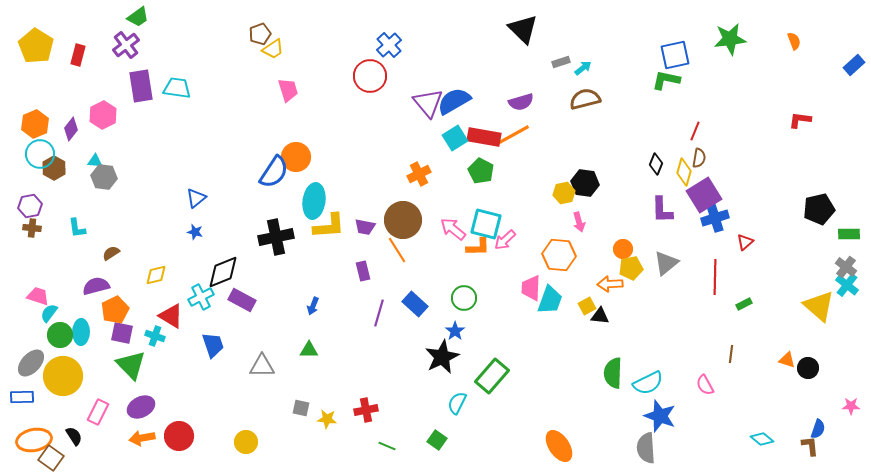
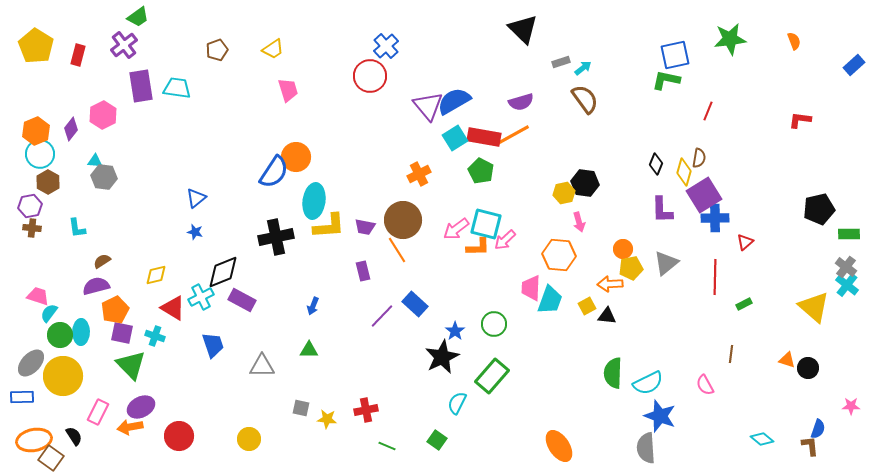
brown pentagon at (260, 34): moved 43 px left, 16 px down
purple cross at (126, 45): moved 2 px left
blue cross at (389, 45): moved 3 px left, 1 px down
brown semicircle at (585, 99): rotated 68 degrees clockwise
purple triangle at (428, 103): moved 3 px down
orange hexagon at (35, 124): moved 1 px right, 7 px down
red line at (695, 131): moved 13 px right, 20 px up
brown hexagon at (54, 168): moved 6 px left, 14 px down
blue cross at (715, 218): rotated 16 degrees clockwise
pink arrow at (453, 229): moved 3 px right; rotated 76 degrees counterclockwise
brown semicircle at (111, 253): moved 9 px left, 8 px down
green circle at (464, 298): moved 30 px right, 26 px down
yellow triangle at (819, 306): moved 5 px left, 1 px down
purple line at (379, 313): moved 3 px right, 3 px down; rotated 28 degrees clockwise
red triangle at (171, 316): moved 2 px right, 8 px up
black triangle at (600, 316): moved 7 px right
orange arrow at (142, 438): moved 12 px left, 11 px up
yellow circle at (246, 442): moved 3 px right, 3 px up
